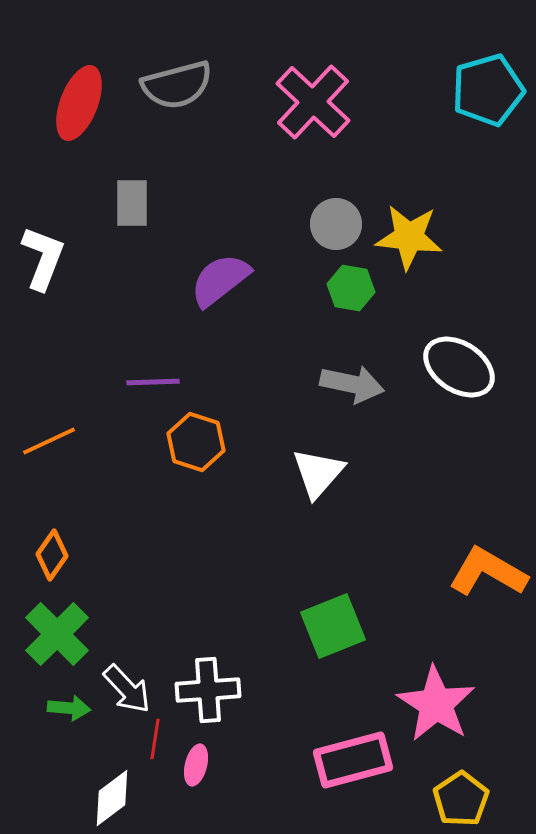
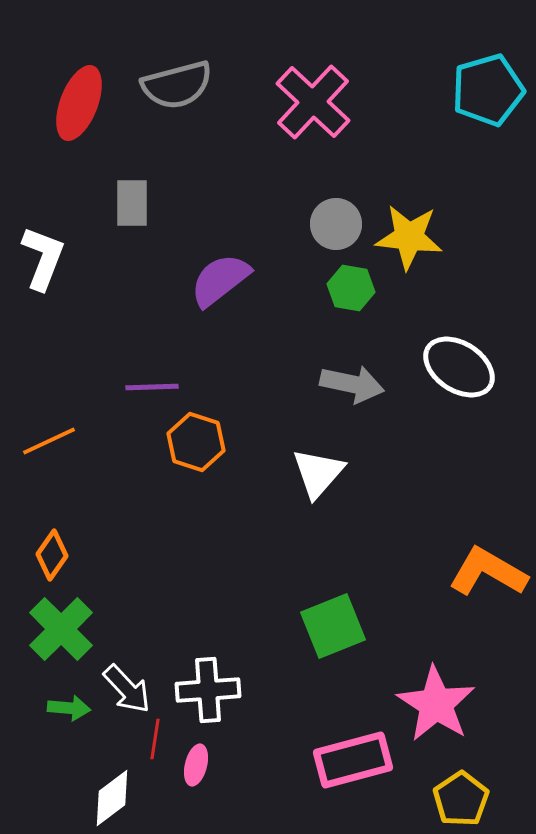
purple line: moved 1 px left, 5 px down
green cross: moved 4 px right, 5 px up
